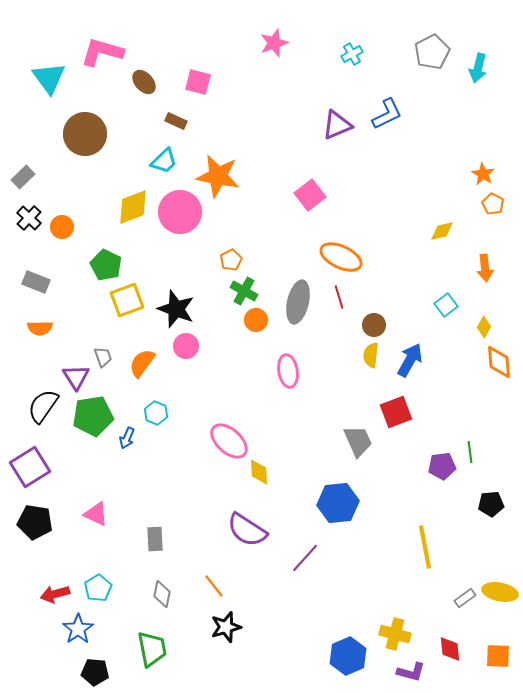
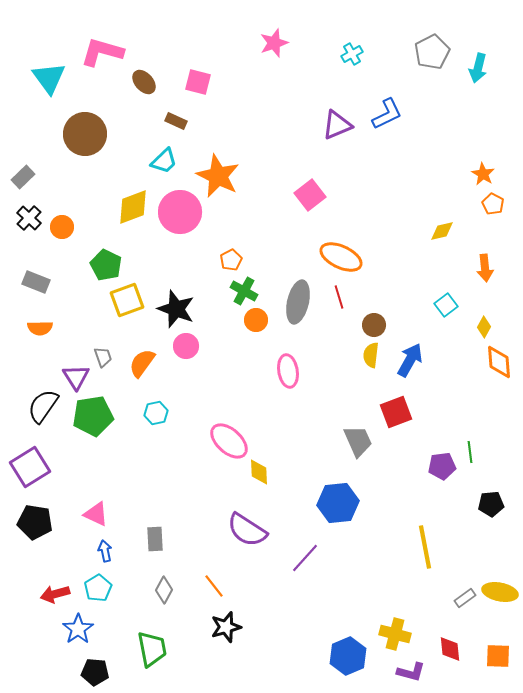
orange star at (218, 176): rotated 15 degrees clockwise
cyan hexagon at (156, 413): rotated 25 degrees clockwise
blue arrow at (127, 438): moved 22 px left, 113 px down; rotated 145 degrees clockwise
gray diamond at (162, 594): moved 2 px right, 4 px up; rotated 16 degrees clockwise
